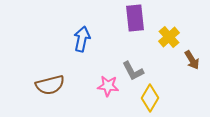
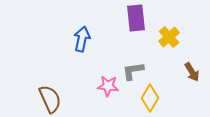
purple rectangle: moved 1 px right
brown arrow: moved 12 px down
gray L-shape: rotated 110 degrees clockwise
brown semicircle: moved 14 px down; rotated 100 degrees counterclockwise
